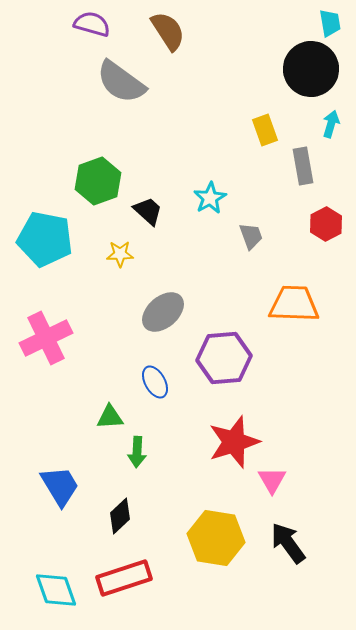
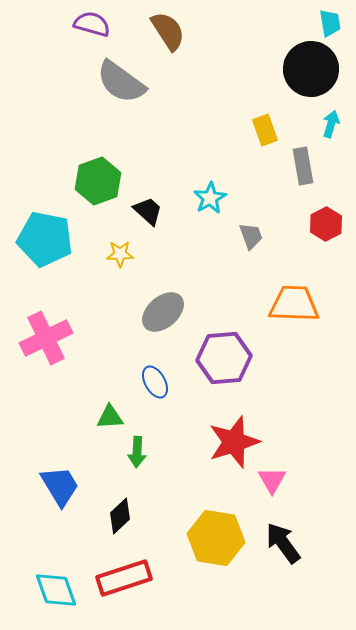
black arrow: moved 5 px left
